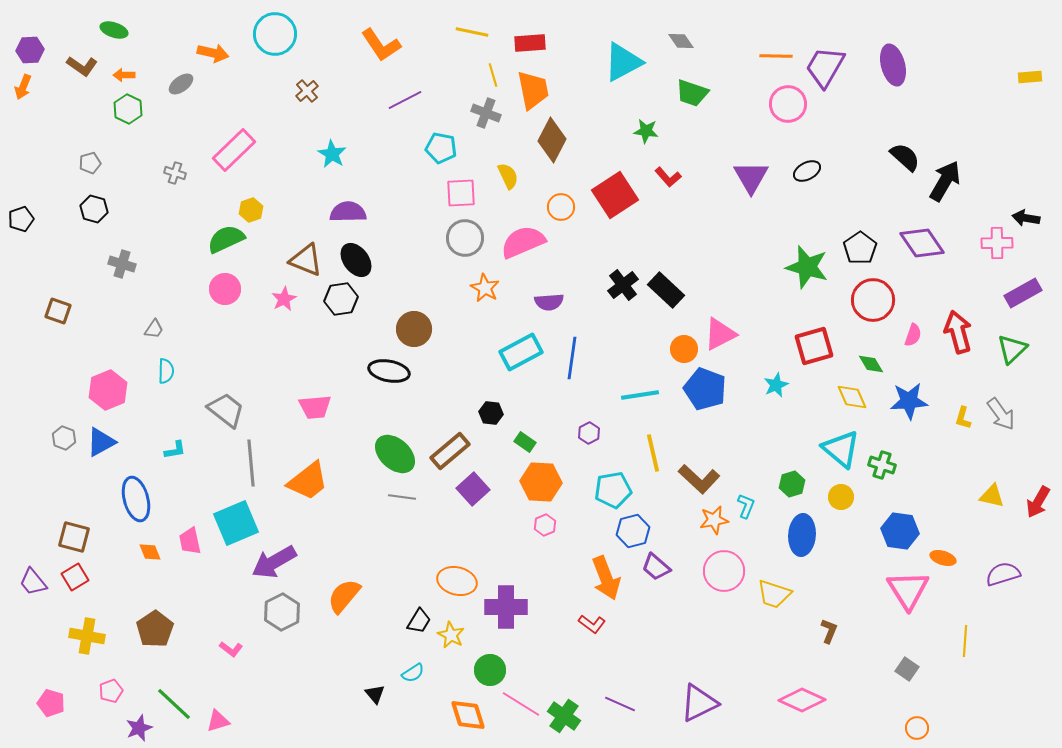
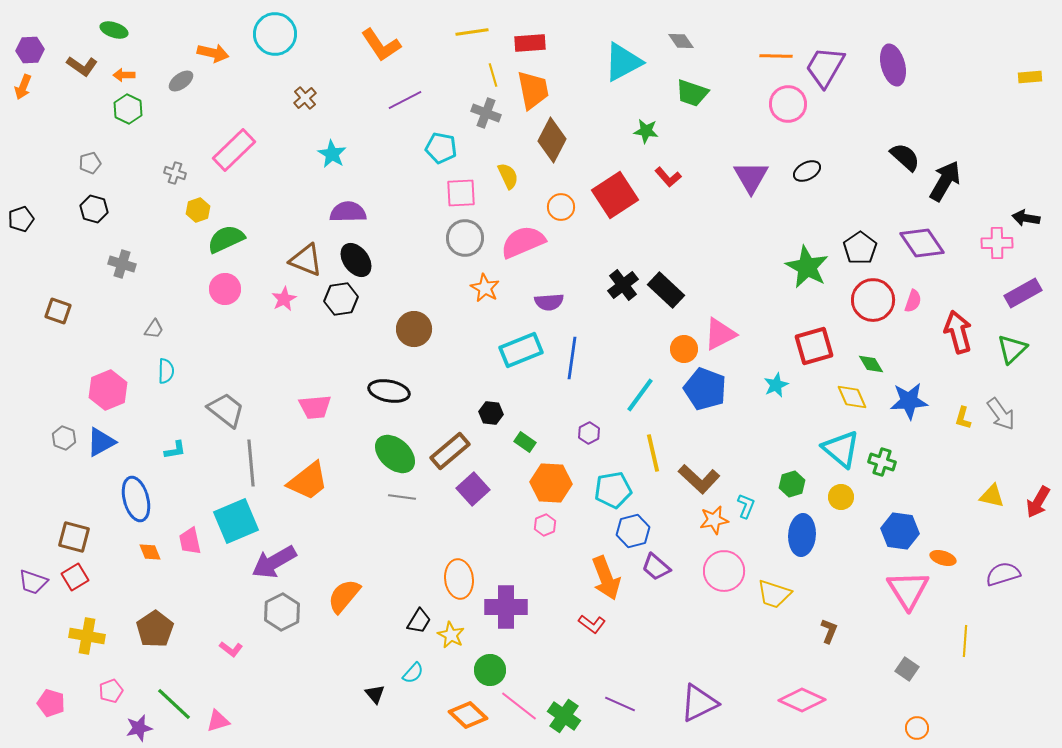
yellow line at (472, 32): rotated 20 degrees counterclockwise
gray ellipse at (181, 84): moved 3 px up
brown cross at (307, 91): moved 2 px left, 7 px down
yellow hexagon at (251, 210): moved 53 px left
green star at (807, 267): rotated 12 degrees clockwise
pink semicircle at (913, 335): moved 34 px up
cyan rectangle at (521, 352): moved 2 px up; rotated 6 degrees clockwise
black ellipse at (389, 371): moved 20 px down
cyan line at (640, 395): rotated 45 degrees counterclockwise
green cross at (882, 465): moved 3 px up
orange hexagon at (541, 482): moved 10 px right, 1 px down
cyan square at (236, 523): moved 2 px up
orange ellipse at (457, 581): moved 2 px right, 2 px up; rotated 69 degrees clockwise
purple trapezoid at (33, 582): rotated 32 degrees counterclockwise
cyan semicircle at (413, 673): rotated 15 degrees counterclockwise
pink line at (521, 704): moved 2 px left, 2 px down; rotated 6 degrees clockwise
orange diamond at (468, 715): rotated 30 degrees counterclockwise
purple star at (139, 728): rotated 8 degrees clockwise
